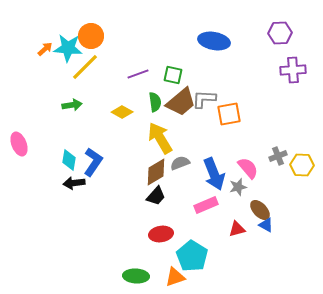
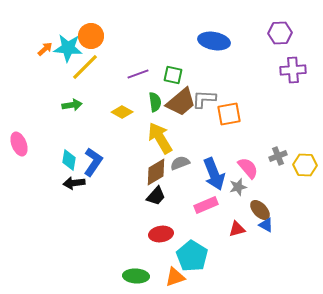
yellow hexagon: moved 3 px right
